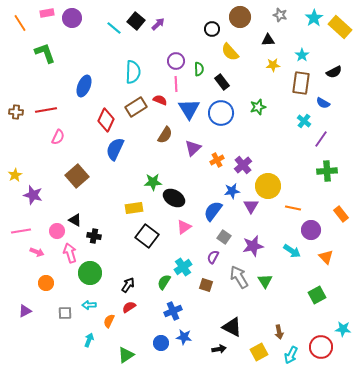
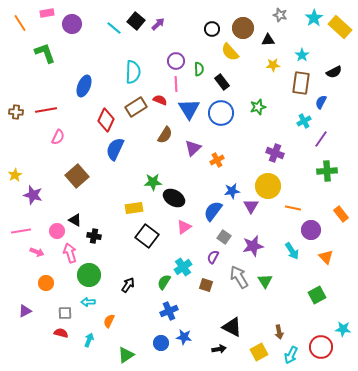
brown circle at (240, 17): moved 3 px right, 11 px down
purple circle at (72, 18): moved 6 px down
blue semicircle at (323, 103): moved 2 px left, 1 px up; rotated 88 degrees clockwise
cyan cross at (304, 121): rotated 24 degrees clockwise
purple cross at (243, 165): moved 32 px right, 12 px up; rotated 30 degrees counterclockwise
cyan arrow at (292, 251): rotated 24 degrees clockwise
green circle at (90, 273): moved 1 px left, 2 px down
cyan arrow at (89, 305): moved 1 px left, 3 px up
red semicircle at (129, 307): moved 68 px left, 26 px down; rotated 48 degrees clockwise
blue cross at (173, 311): moved 4 px left
